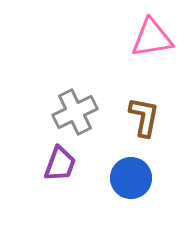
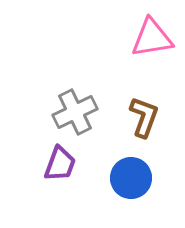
brown L-shape: rotated 9 degrees clockwise
